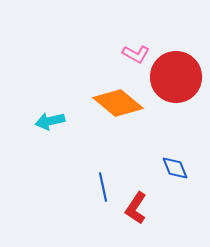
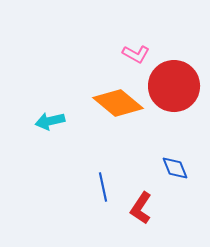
red circle: moved 2 px left, 9 px down
red L-shape: moved 5 px right
